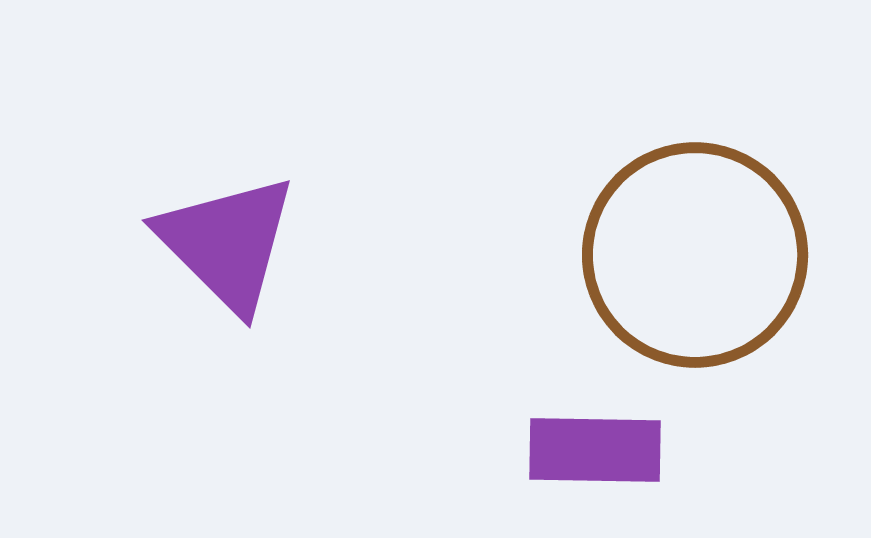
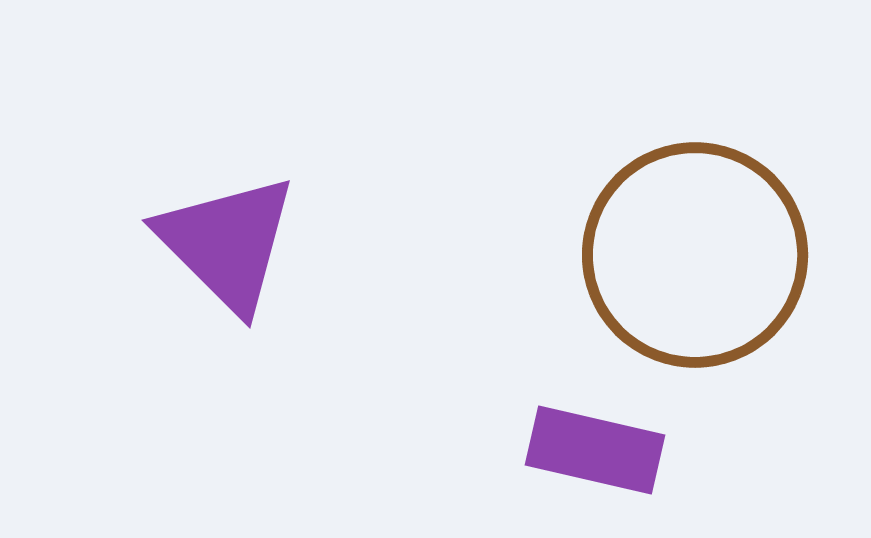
purple rectangle: rotated 12 degrees clockwise
